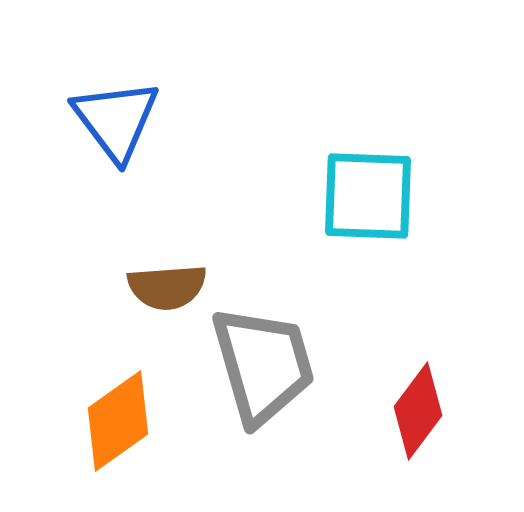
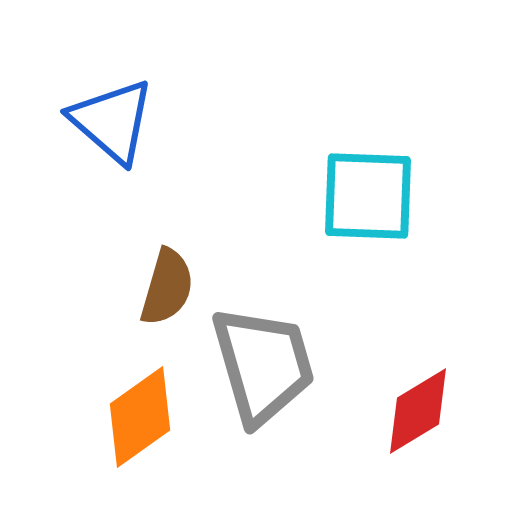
blue triangle: moved 4 px left, 1 px down; rotated 12 degrees counterclockwise
brown semicircle: rotated 70 degrees counterclockwise
red diamond: rotated 22 degrees clockwise
orange diamond: moved 22 px right, 4 px up
